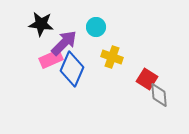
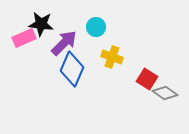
pink rectangle: moved 27 px left, 21 px up
gray diamond: moved 6 px right, 2 px up; rotated 50 degrees counterclockwise
